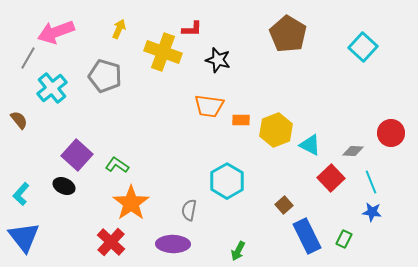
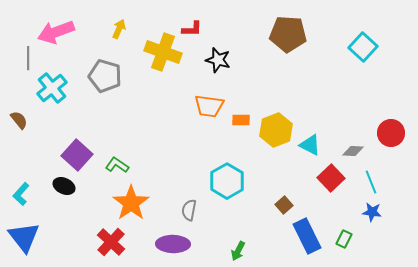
brown pentagon: rotated 27 degrees counterclockwise
gray line: rotated 30 degrees counterclockwise
